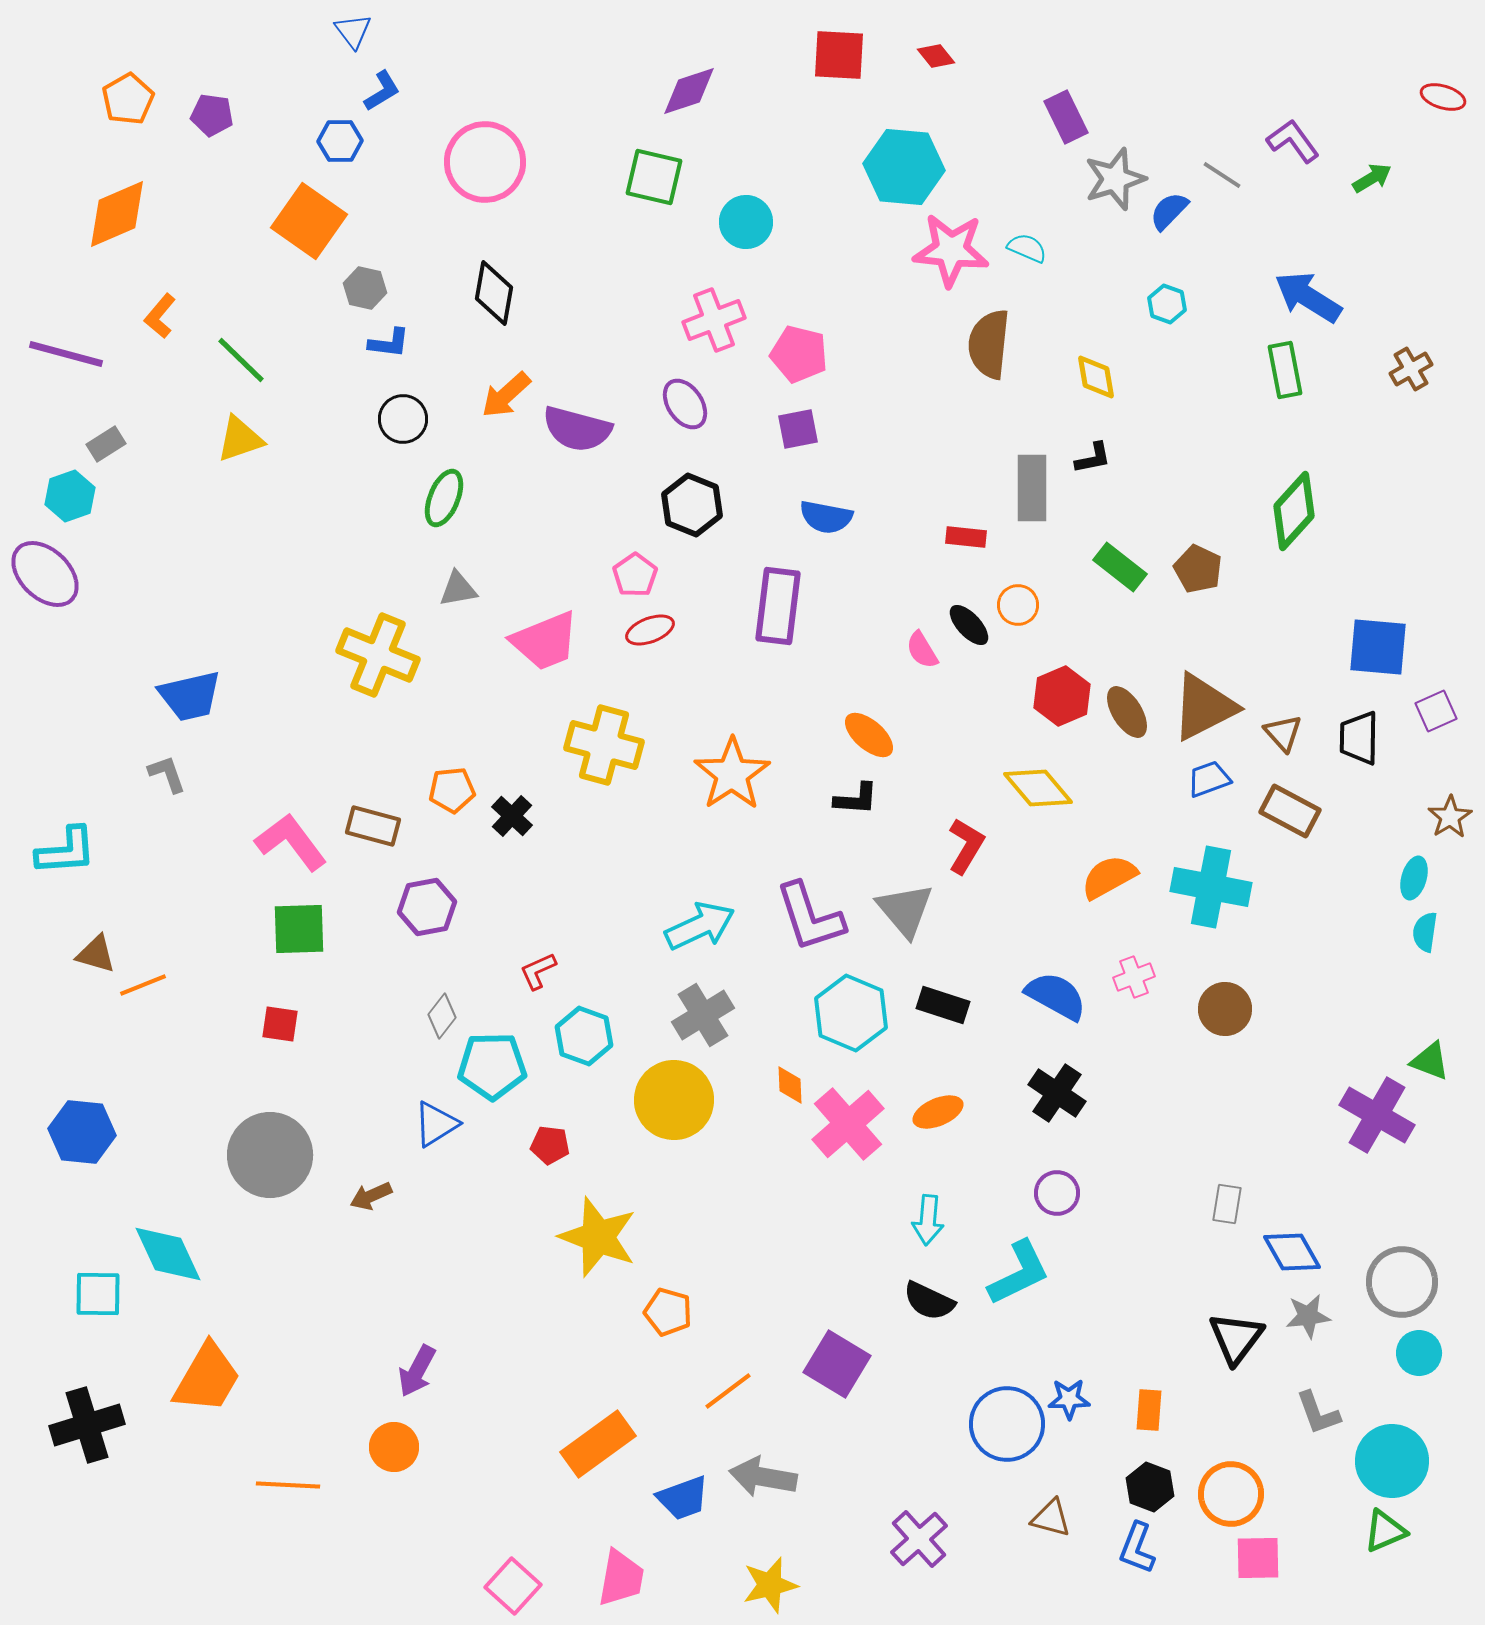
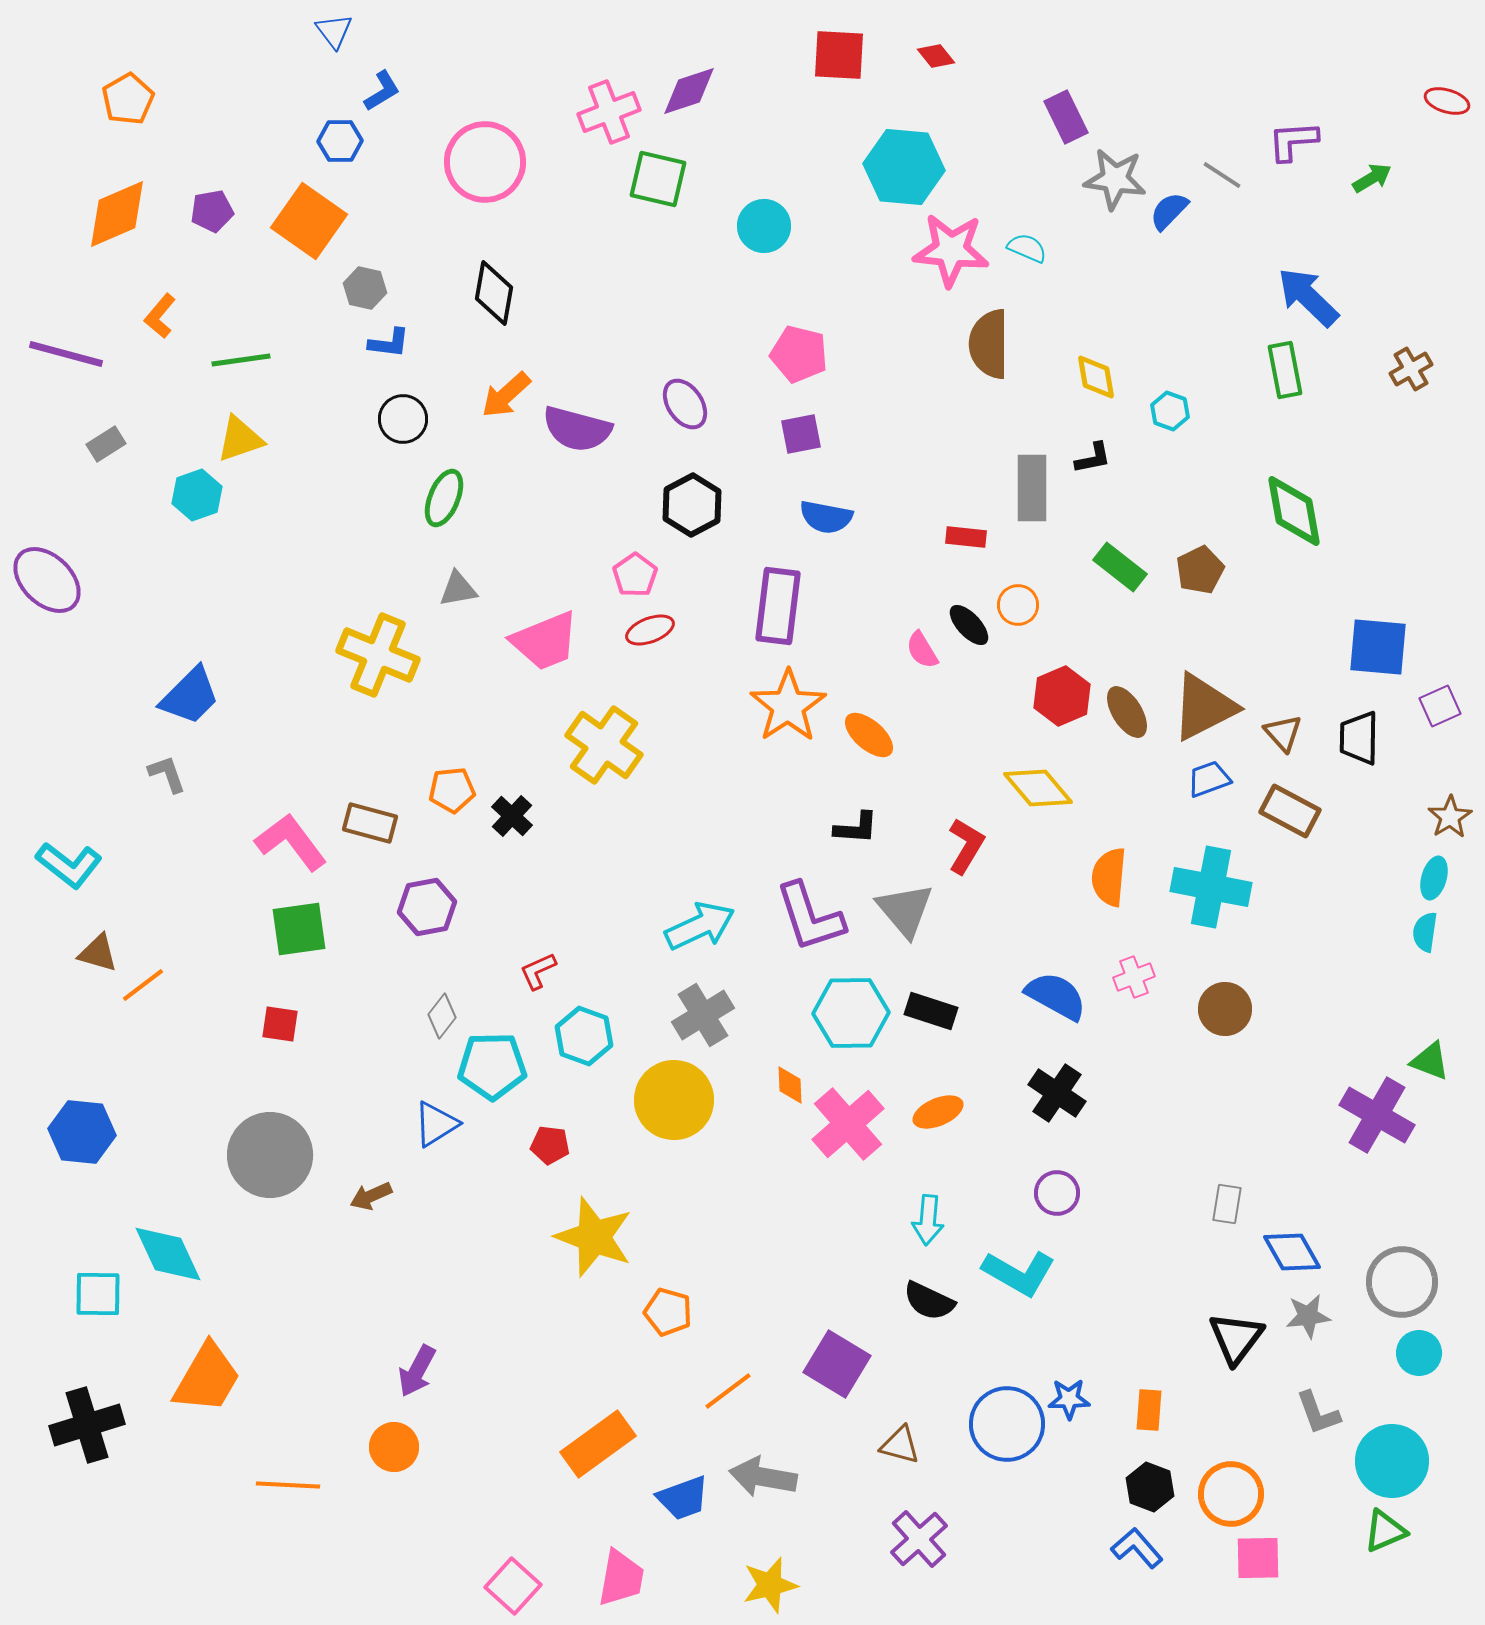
blue triangle at (353, 31): moved 19 px left
red ellipse at (1443, 97): moved 4 px right, 4 px down
purple pentagon at (212, 115): moved 96 px down; rotated 18 degrees counterclockwise
purple L-shape at (1293, 141): rotated 58 degrees counterclockwise
green square at (654, 177): moved 4 px right, 2 px down
gray star at (1115, 179): rotated 26 degrees clockwise
cyan circle at (746, 222): moved 18 px right, 4 px down
blue arrow at (1308, 297): rotated 12 degrees clockwise
cyan hexagon at (1167, 304): moved 3 px right, 107 px down
pink cross at (714, 320): moved 105 px left, 208 px up
brown semicircle at (989, 344): rotated 6 degrees counterclockwise
green line at (241, 360): rotated 52 degrees counterclockwise
purple square at (798, 429): moved 3 px right, 5 px down
cyan hexagon at (70, 496): moved 127 px right, 1 px up
black hexagon at (692, 505): rotated 10 degrees clockwise
green diamond at (1294, 511): rotated 52 degrees counterclockwise
brown pentagon at (1198, 569): moved 2 px right, 1 px down; rotated 21 degrees clockwise
purple ellipse at (45, 574): moved 2 px right, 6 px down
blue trapezoid at (190, 696): rotated 32 degrees counterclockwise
purple square at (1436, 711): moved 4 px right, 5 px up
yellow cross at (604, 745): rotated 20 degrees clockwise
orange star at (732, 774): moved 56 px right, 68 px up
black L-shape at (856, 799): moved 29 px down
brown rectangle at (373, 826): moved 3 px left, 3 px up
cyan L-shape at (66, 851): moved 3 px right, 14 px down; rotated 42 degrees clockwise
orange semicircle at (1109, 877): rotated 56 degrees counterclockwise
cyan ellipse at (1414, 878): moved 20 px right
green square at (299, 929): rotated 6 degrees counterclockwise
brown triangle at (96, 954): moved 2 px right, 1 px up
orange line at (143, 985): rotated 15 degrees counterclockwise
black rectangle at (943, 1005): moved 12 px left, 6 px down
cyan hexagon at (851, 1013): rotated 24 degrees counterclockwise
yellow star at (598, 1237): moved 4 px left
cyan L-shape at (1019, 1273): rotated 56 degrees clockwise
brown triangle at (1051, 1518): moved 151 px left, 73 px up
blue L-shape at (1137, 1548): rotated 118 degrees clockwise
